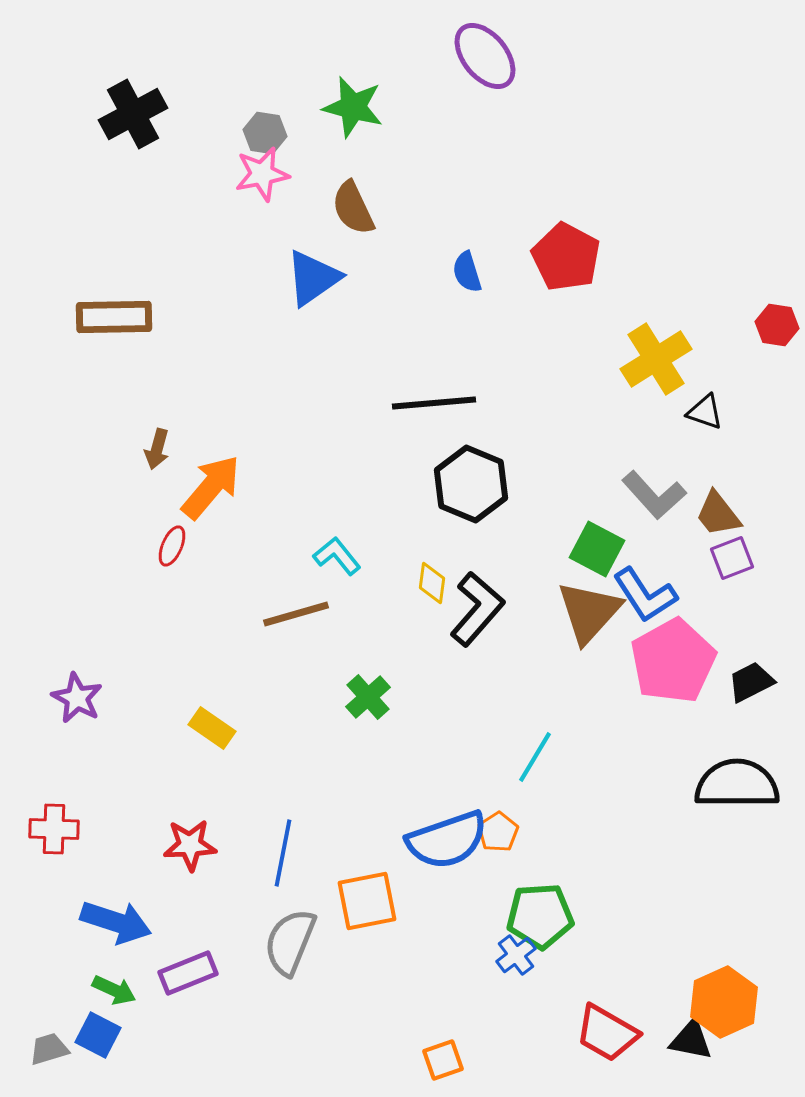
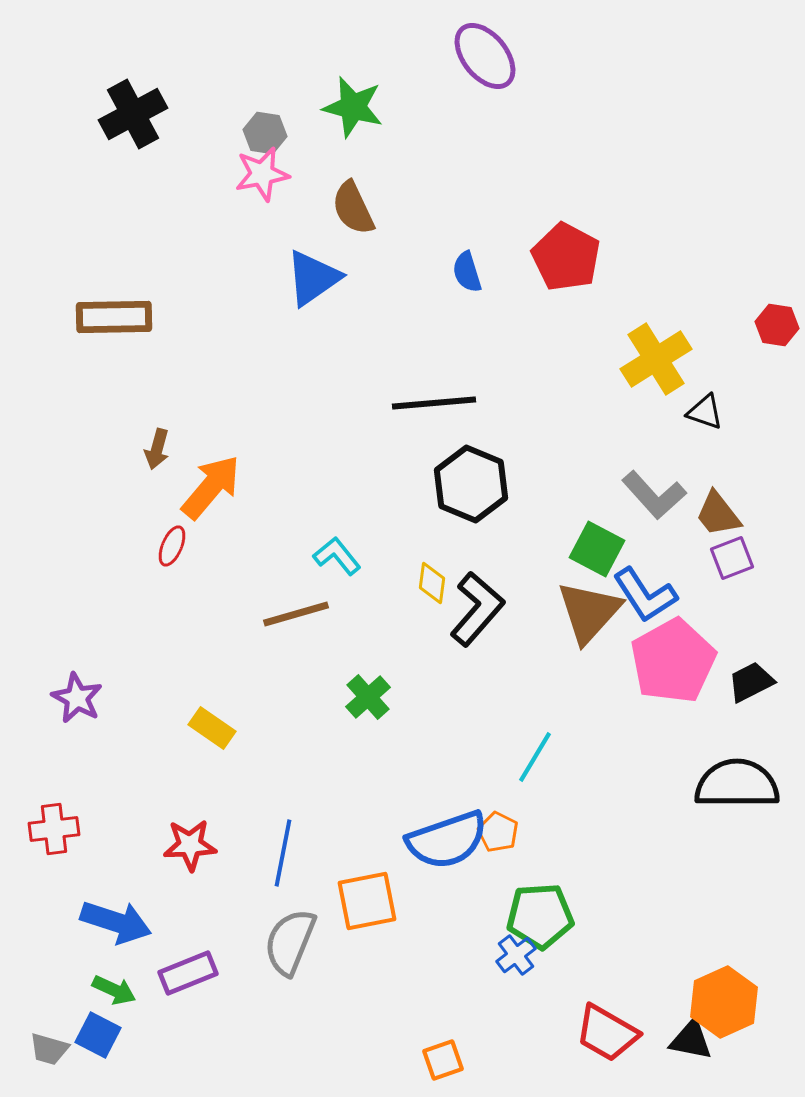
red cross at (54, 829): rotated 9 degrees counterclockwise
orange pentagon at (498, 832): rotated 12 degrees counterclockwise
gray trapezoid at (49, 1049): rotated 147 degrees counterclockwise
